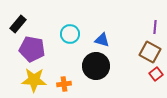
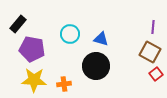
purple line: moved 2 px left
blue triangle: moved 1 px left, 1 px up
